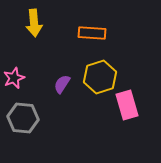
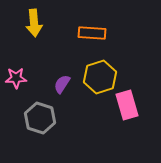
pink star: moved 2 px right; rotated 20 degrees clockwise
gray hexagon: moved 17 px right; rotated 12 degrees clockwise
